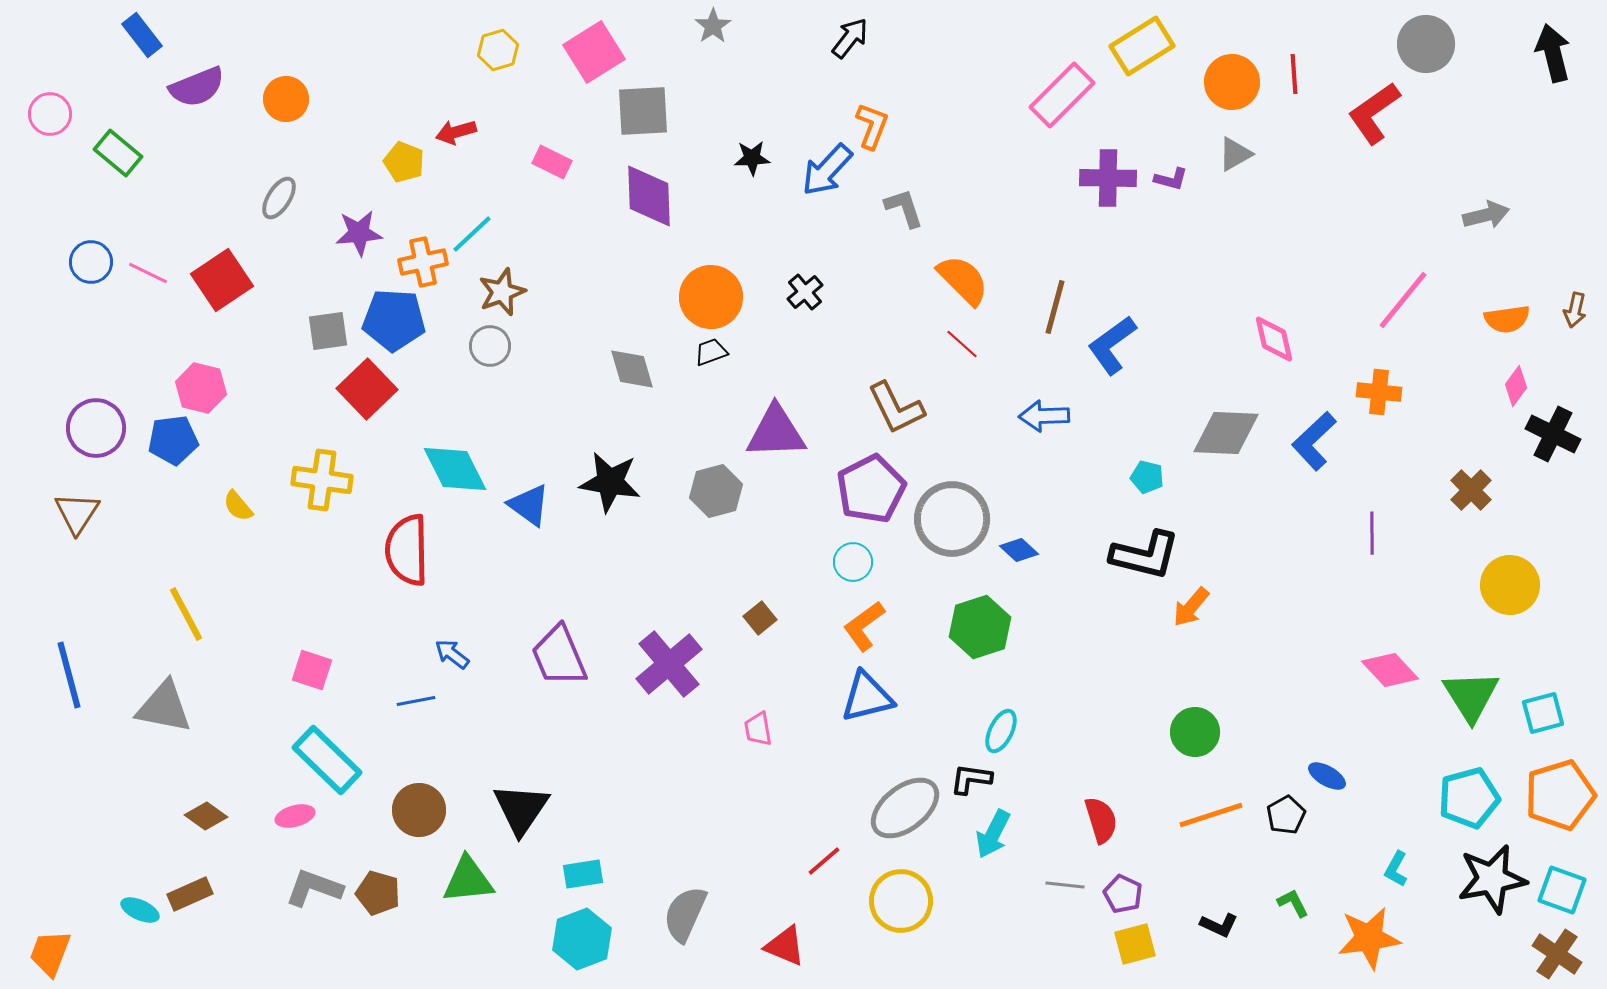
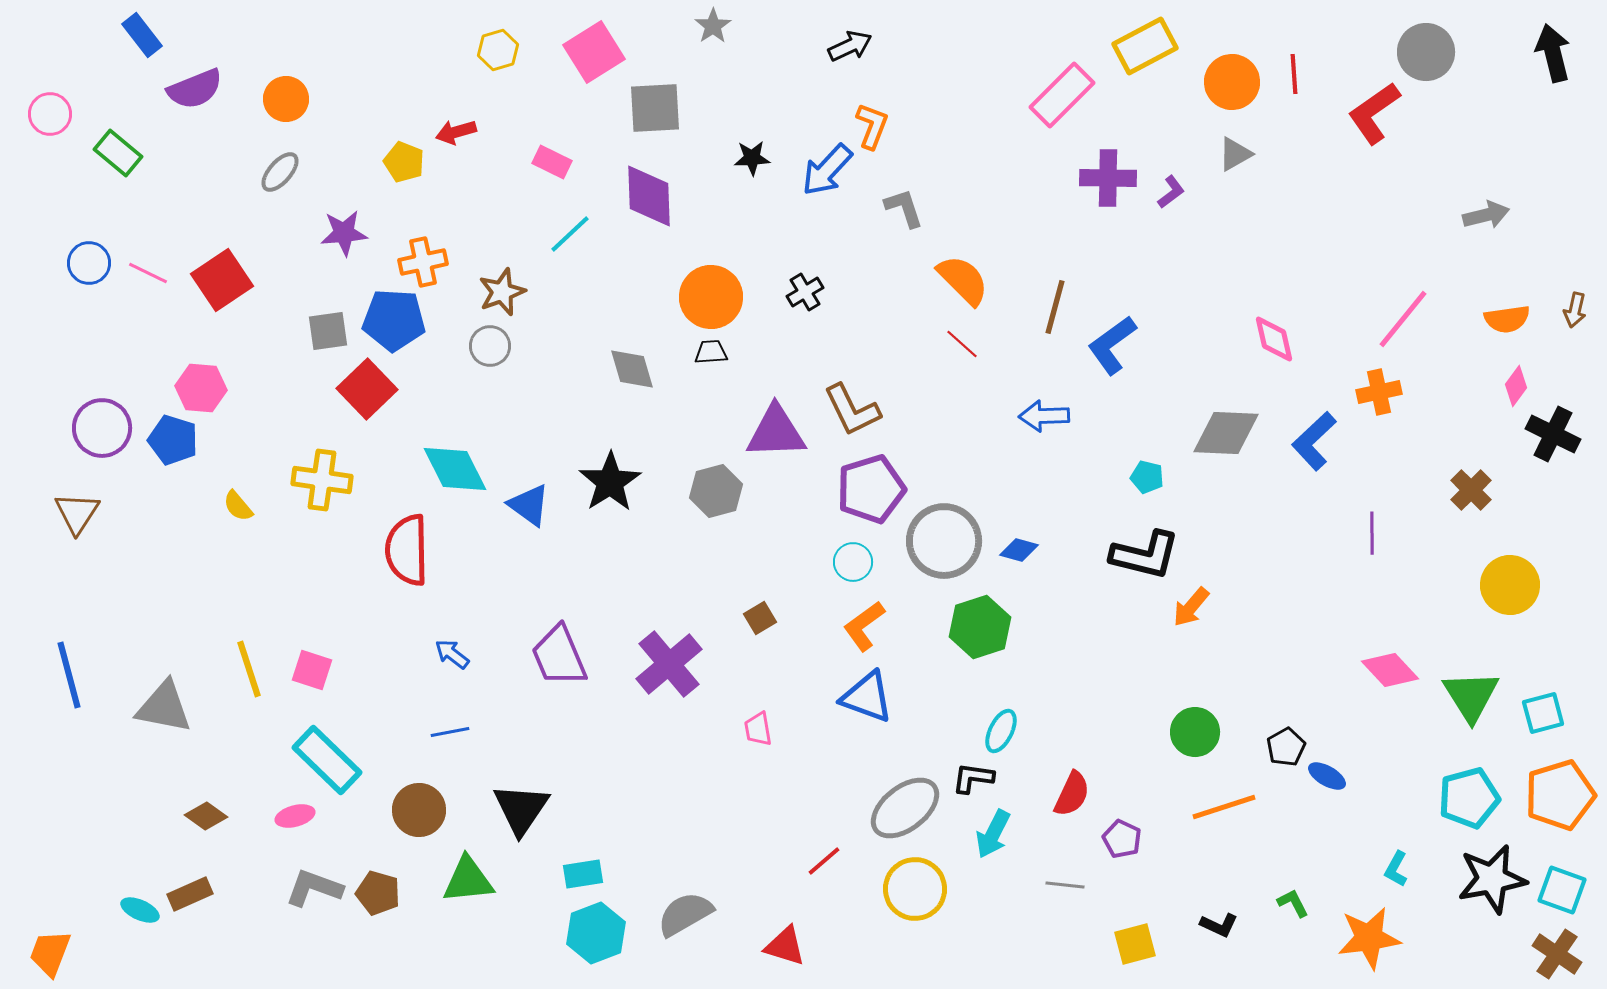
black arrow at (850, 38): moved 8 px down; rotated 27 degrees clockwise
gray circle at (1426, 44): moved 8 px down
yellow rectangle at (1142, 46): moved 3 px right; rotated 4 degrees clockwise
purple semicircle at (197, 87): moved 2 px left, 2 px down
gray square at (643, 111): moved 12 px right, 3 px up
purple L-shape at (1171, 179): moved 13 px down; rotated 52 degrees counterclockwise
gray ellipse at (279, 198): moved 1 px right, 26 px up; rotated 9 degrees clockwise
purple star at (359, 233): moved 15 px left
cyan line at (472, 234): moved 98 px right
blue circle at (91, 262): moved 2 px left, 1 px down
black cross at (805, 292): rotated 9 degrees clockwise
pink line at (1403, 300): moved 19 px down
black trapezoid at (711, 352): rotated 16 degrees clockwise
pink hexagon at (201, 388): rotated 9 degrees counterclockwise
orange cross at (1379, 392): rotated 18 degrees counterclockwise
brown L-shape at (896, 408): moved 44 px left, 2 px down
purple circle at (96, 428): moved 6 px right
blue pentagon at (173, 440): rotated 24 degrees clockwise
black star at (610, 482): rotated 30 degrees clockwise
purple pentagon at (871, 489): rotated 10 degrees clockwise
gray circle at (952, 519): moved 8 px left, 22 px down
blue diamond at (1019, 550): rotated 27 degrees counterclockwise
yellow line at (186, 614): moved 63 px right, 55 px down; rotated 10 degrees clockwise
brown square at (760, 618): rotated 8 degrees clockwise
blue triangle at (867, 697): rotated 34 degrees clockwise
blue line at (416, 701): moved 34 px right, 31 px down
black L-shape at (971, 779): moved 2 px right, 1 px up
orange line at (1211, 815): moved 13 px right, 8 px up
black pentagon at (1286, 815): moved 68 px up
red semicircle at (1101, 820): moved 29 px left, 26 px up; rotated 42 degrees clockwise
purple pentagon at (1123, 894): moved 1 px left, 55 px up
yellow circle at (901, 901): moved 14 px right, 12 px up
gray semicircle at (685, 914): rotated 36 degrees clockwise
cyan hexagon at (582, 939): moved 14 px right, 6 px up
red triangle at (785, 946): rotated 6 degrees counterclockwise
